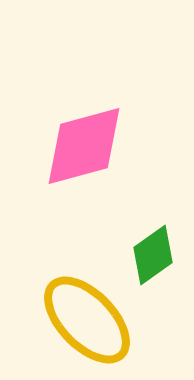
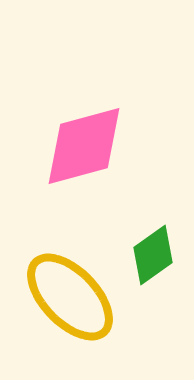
yellow ellipse: moved 17 px left, 23 px up
